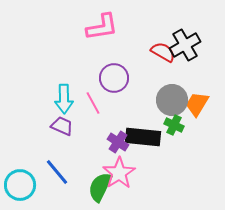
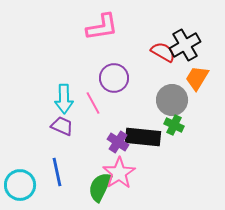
orange trapezoid: moved 26 px up
blue line: rotated 28 degrees clockwise
